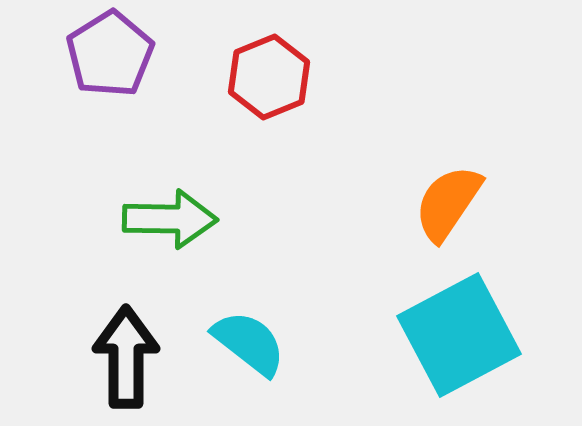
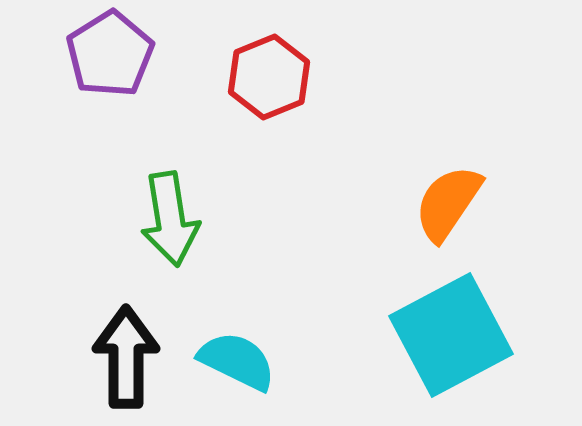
green arrow: rotated 80 degrees clockwise
cyan square: moved 8 px left
cyan semicircle: moved 12 px left, 18 px down; rotated 12 degrees counterclockwise
